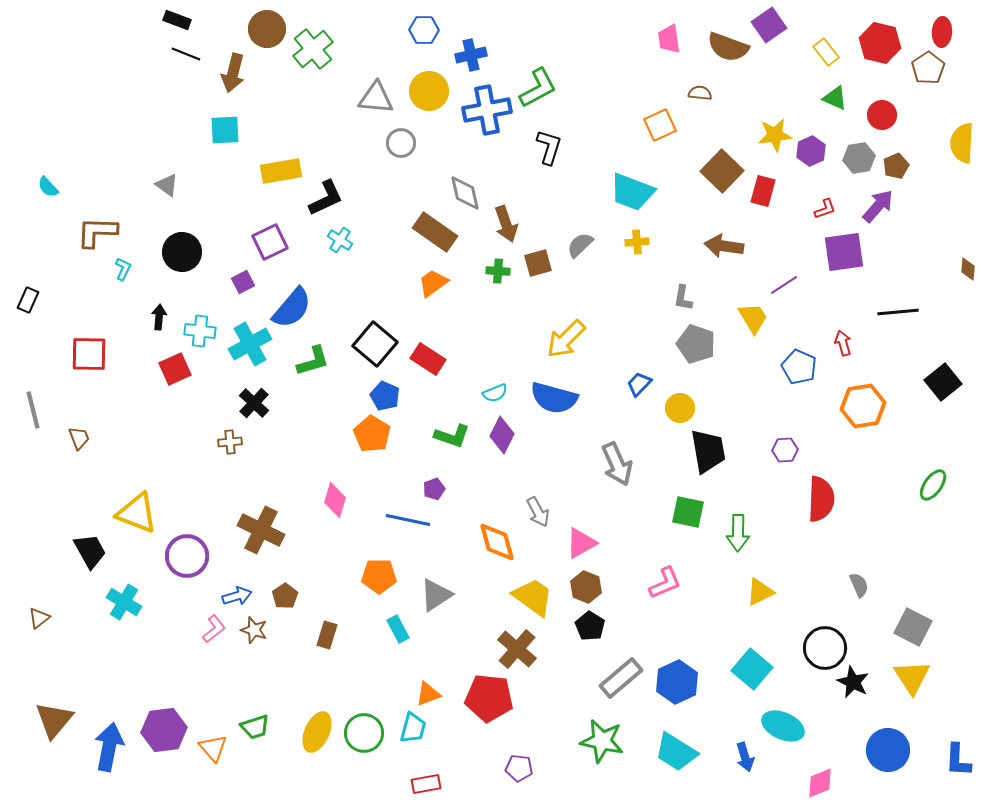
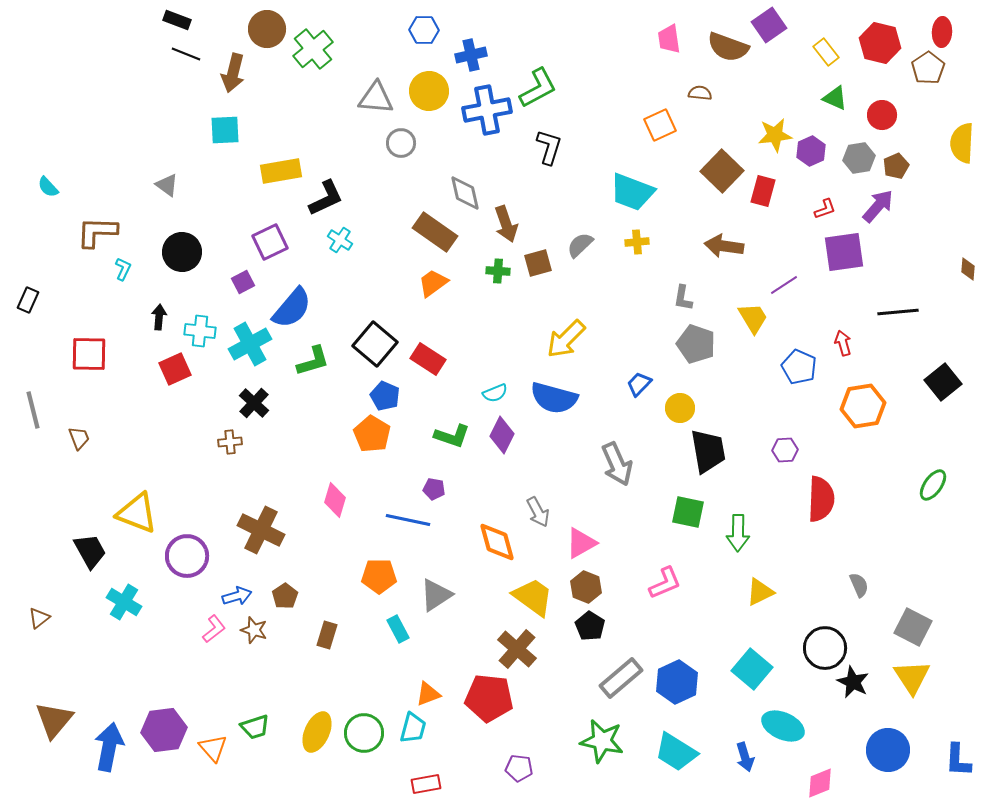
purple pentagon at (434, 489): rotated 30 degrees clockwise
